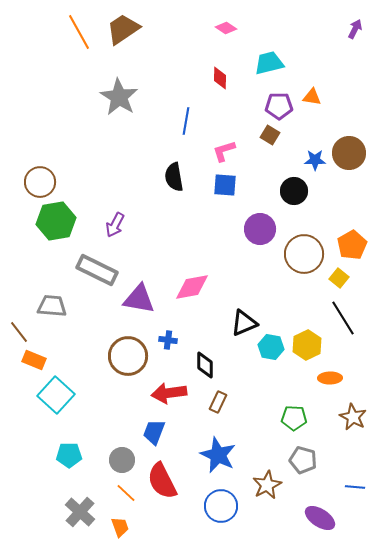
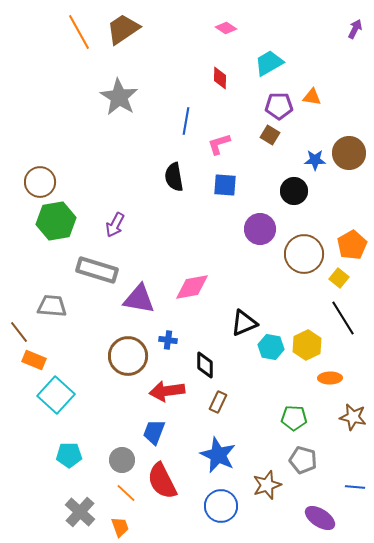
cyan trapezoid at (269, 63): rotated 16 degrees counterclockwise
pink L-shape at (224, 151): moved 5 px left, 7 px up
gray rectangle at (97, 270): rotated 9 degrees counterclockwise
red arrow at (169, 393): moved 2 px left, 2 px up
brown star at (353, 417): rotated 16 degrees counterclockwise
brown star at (267, 485): rotated 8 degrees clockwise
